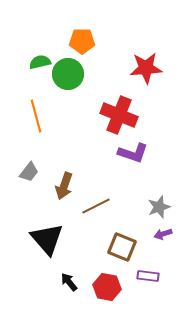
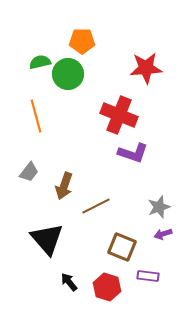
red hexagon: rotated 8 degrees clockwise
